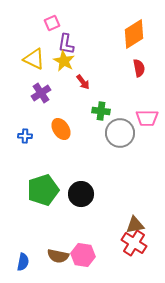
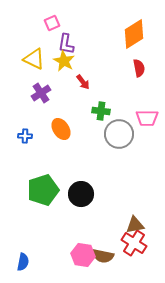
gray circle: moved 1 px left, 1 px down
brown semicircle: moved 45 px right
